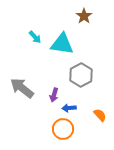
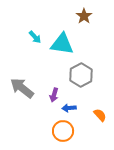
orange circle: moved 2 px down
